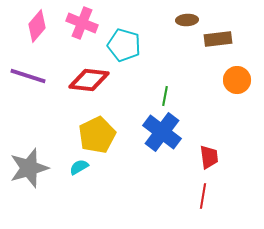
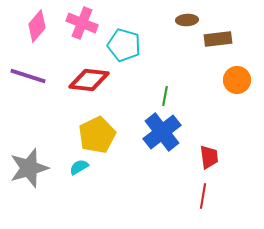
blue cross: rotated 15 degrees clockwise
